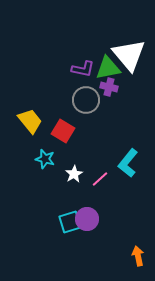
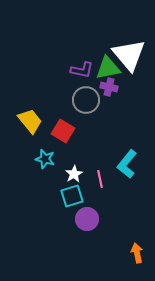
purple L-shape: moved 1 px left, 1 px down
cyan L-shape: moved 1 px left, 1 px down
pink line: rotated 60 degrees counterclockwise
cyan square: moved 2 px right, 26 px up
orange arrow: moved 1 px left, 3 px up
